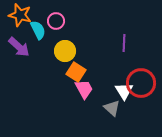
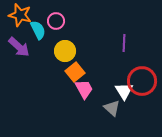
orange square: moved 1 px left; rotated 18 degrees clockwise
red circle: moved 1 px right, 2 px up
